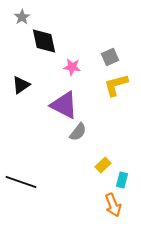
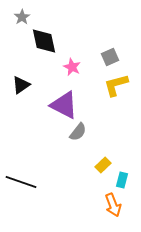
pink star: rotated 18 degrees clockwise
